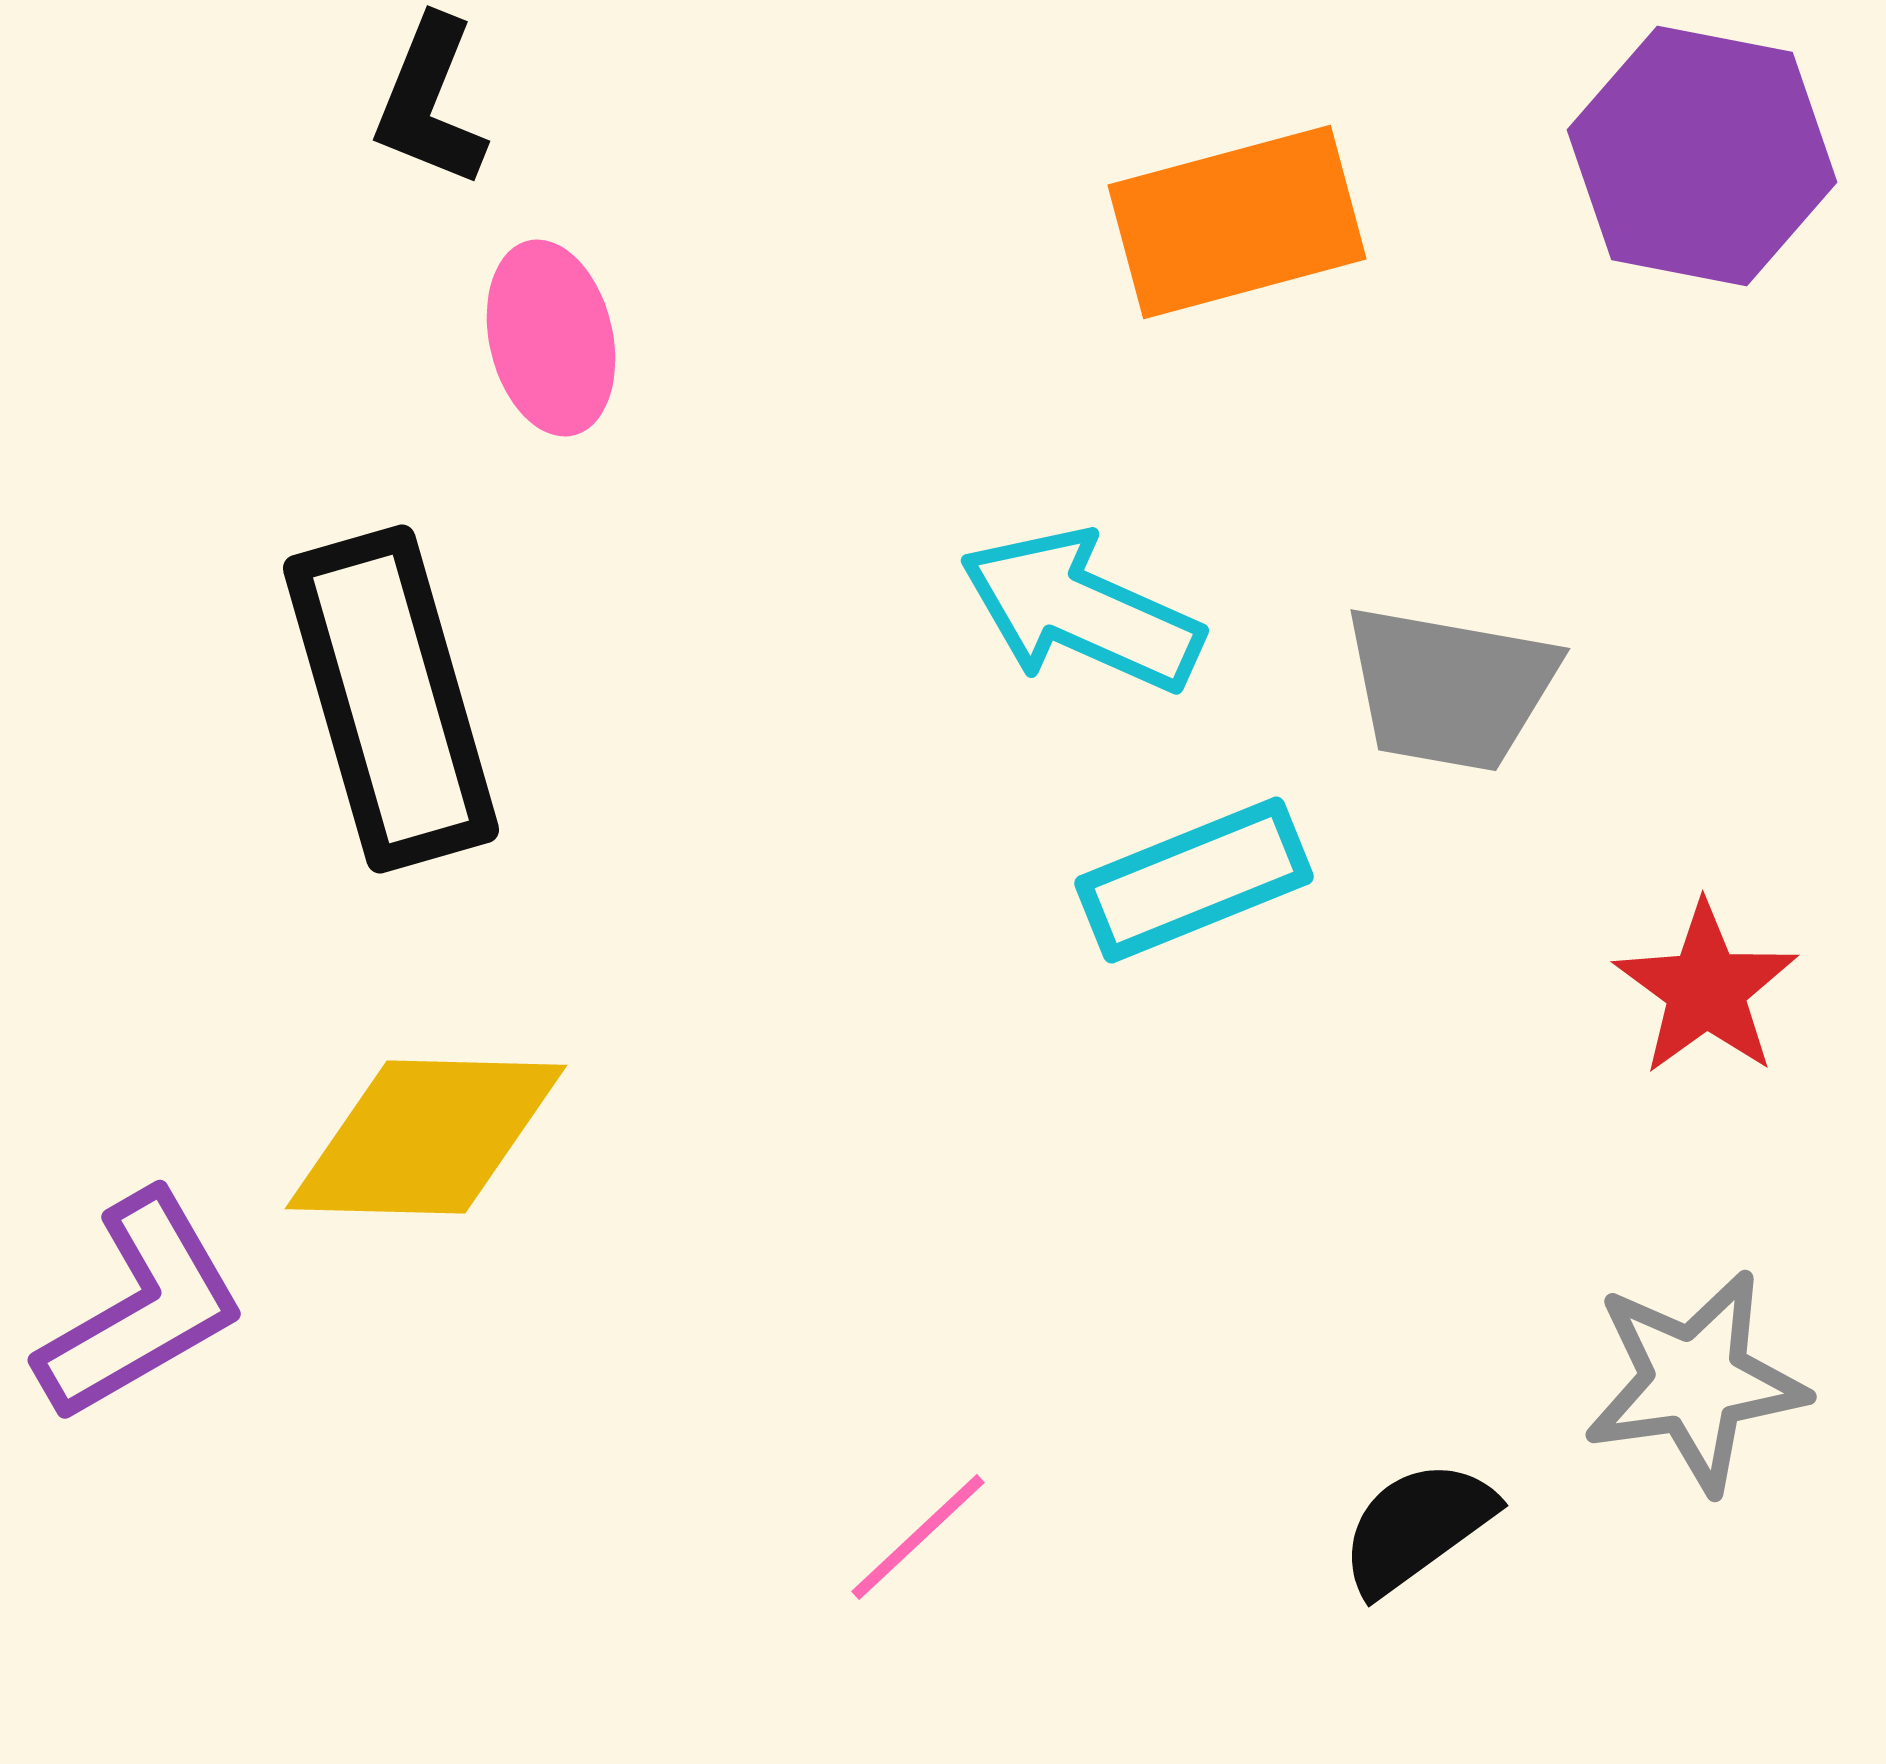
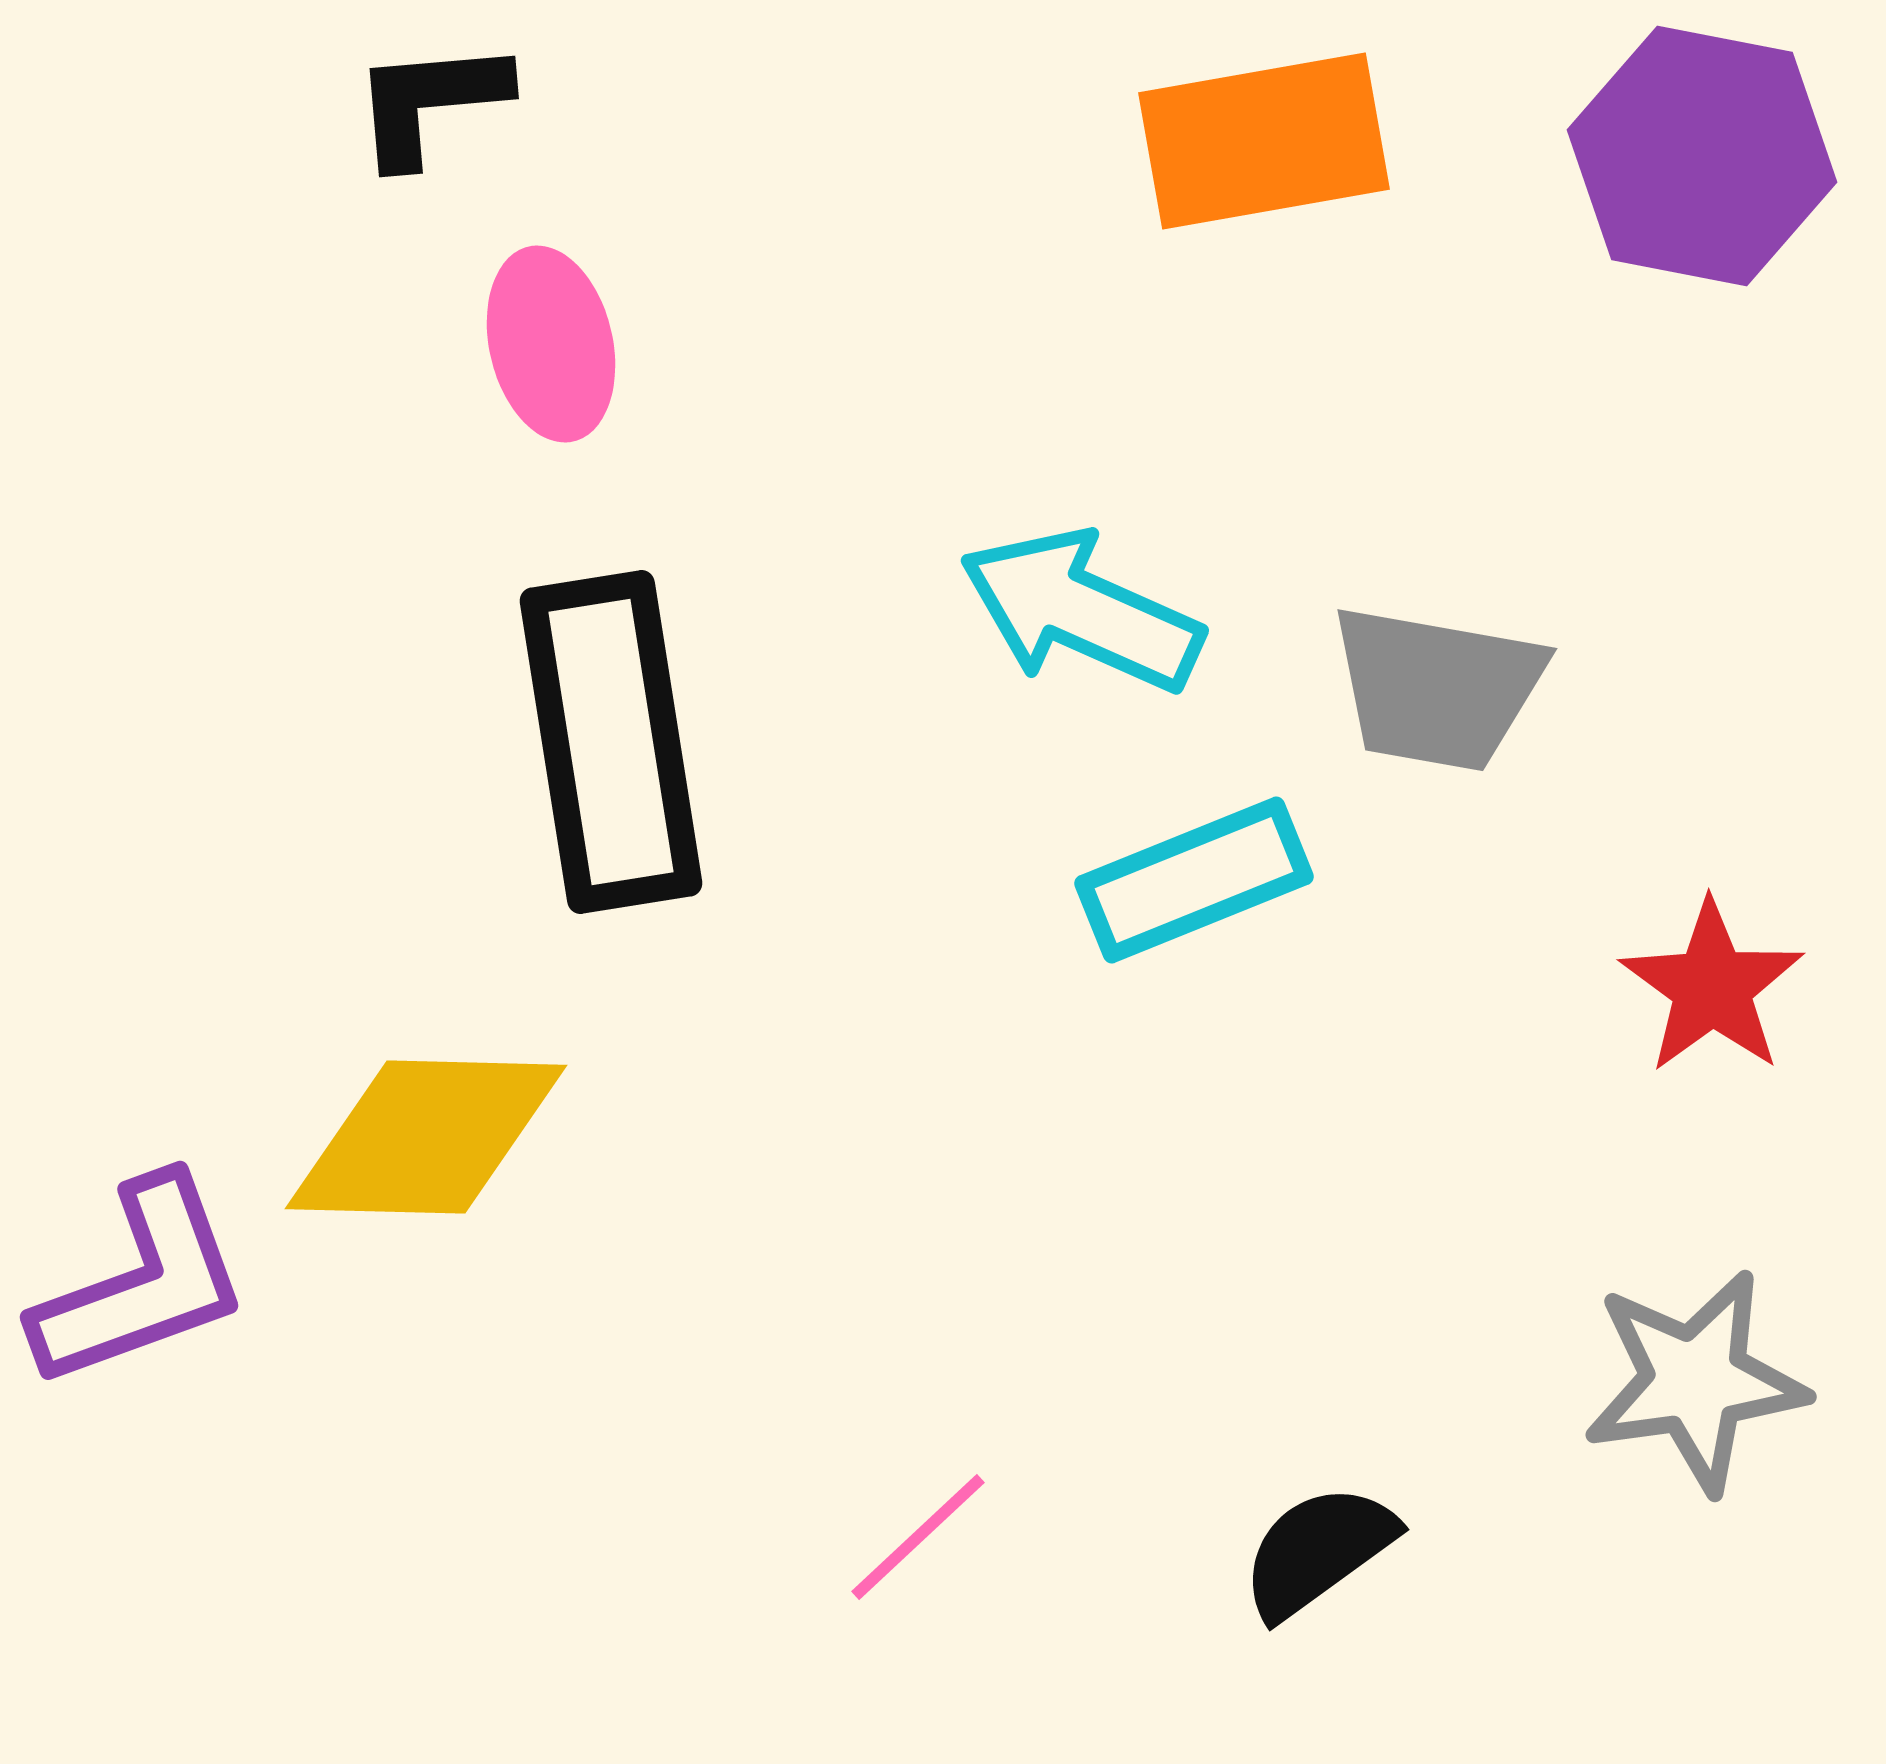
black L-shape: rotated 63 degrees clockwise
orange rectangle: moved 27 px right, 81 px up; rotated 5 degrees clockwise
pink ellipse: moved 6 px down
gray trapezoid: moved 13 px left
black rectangle: moved 220 px right, 43 px down; rotated 7 degrees clockwise
red star: moved 6 px right, 2 px up
purple L-shape: moved 24 px up; rotated 10 degrees clockwise
black semicircle: moved 99 px left, 24 px down
